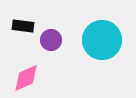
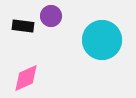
purple circle: moved 24 px up
